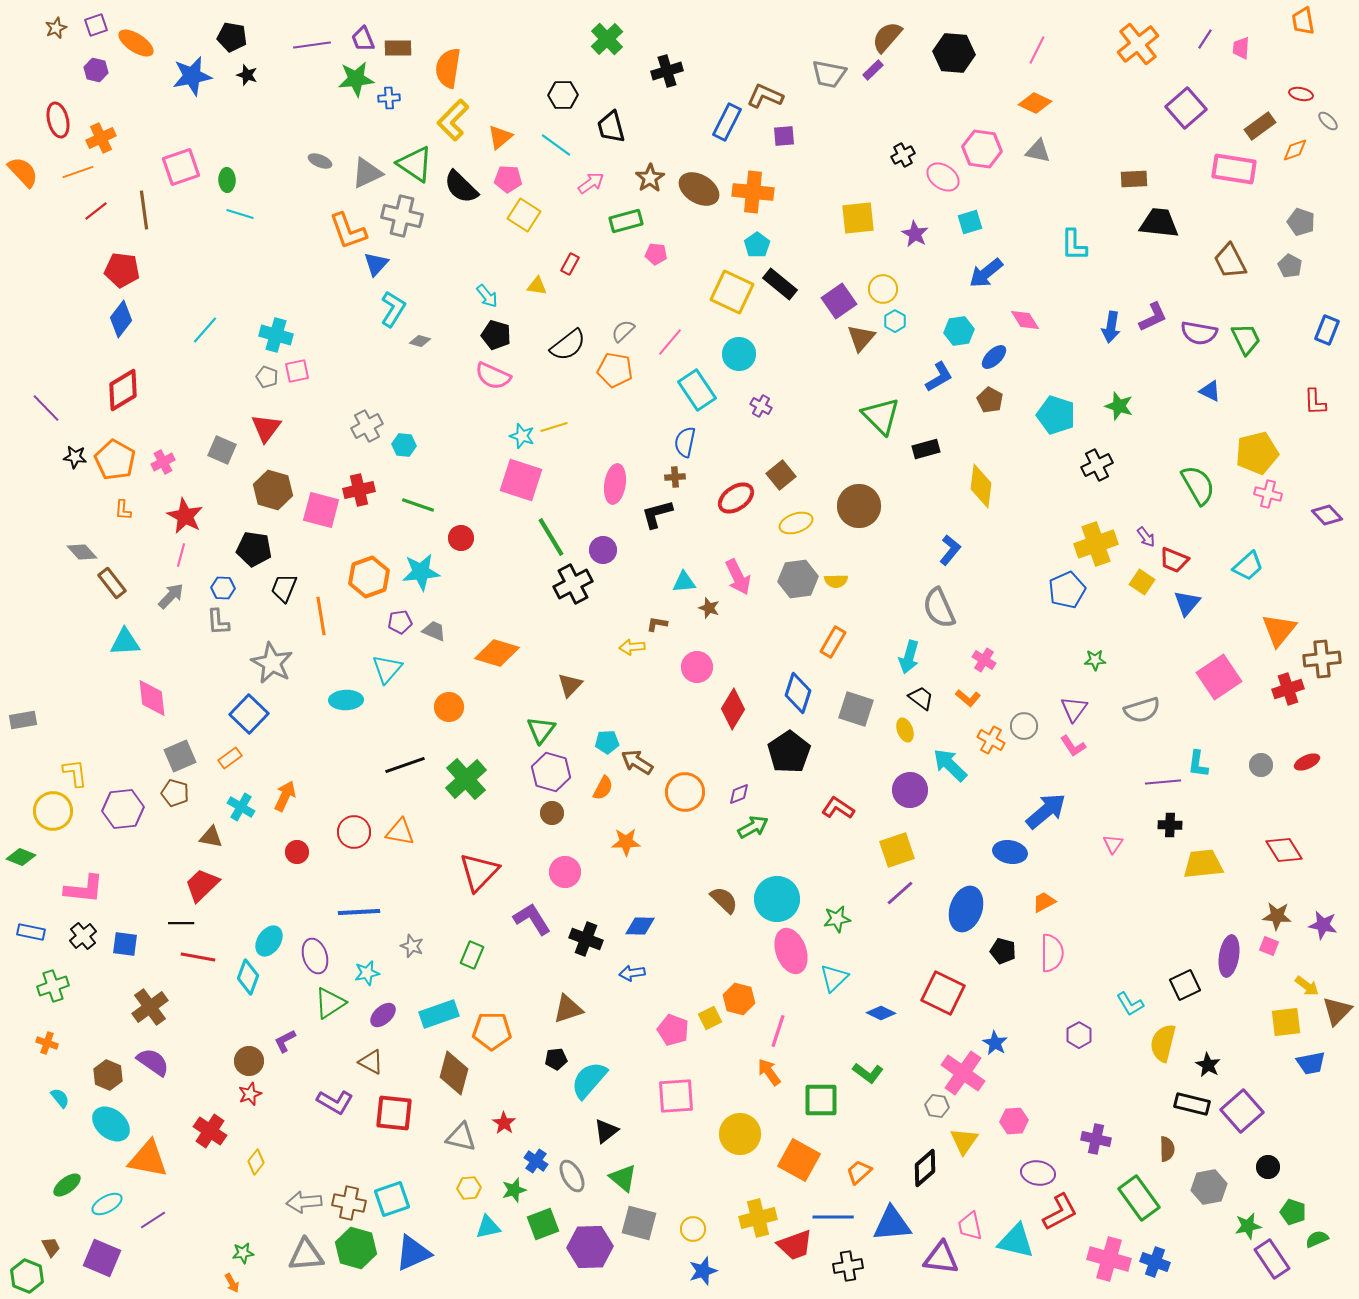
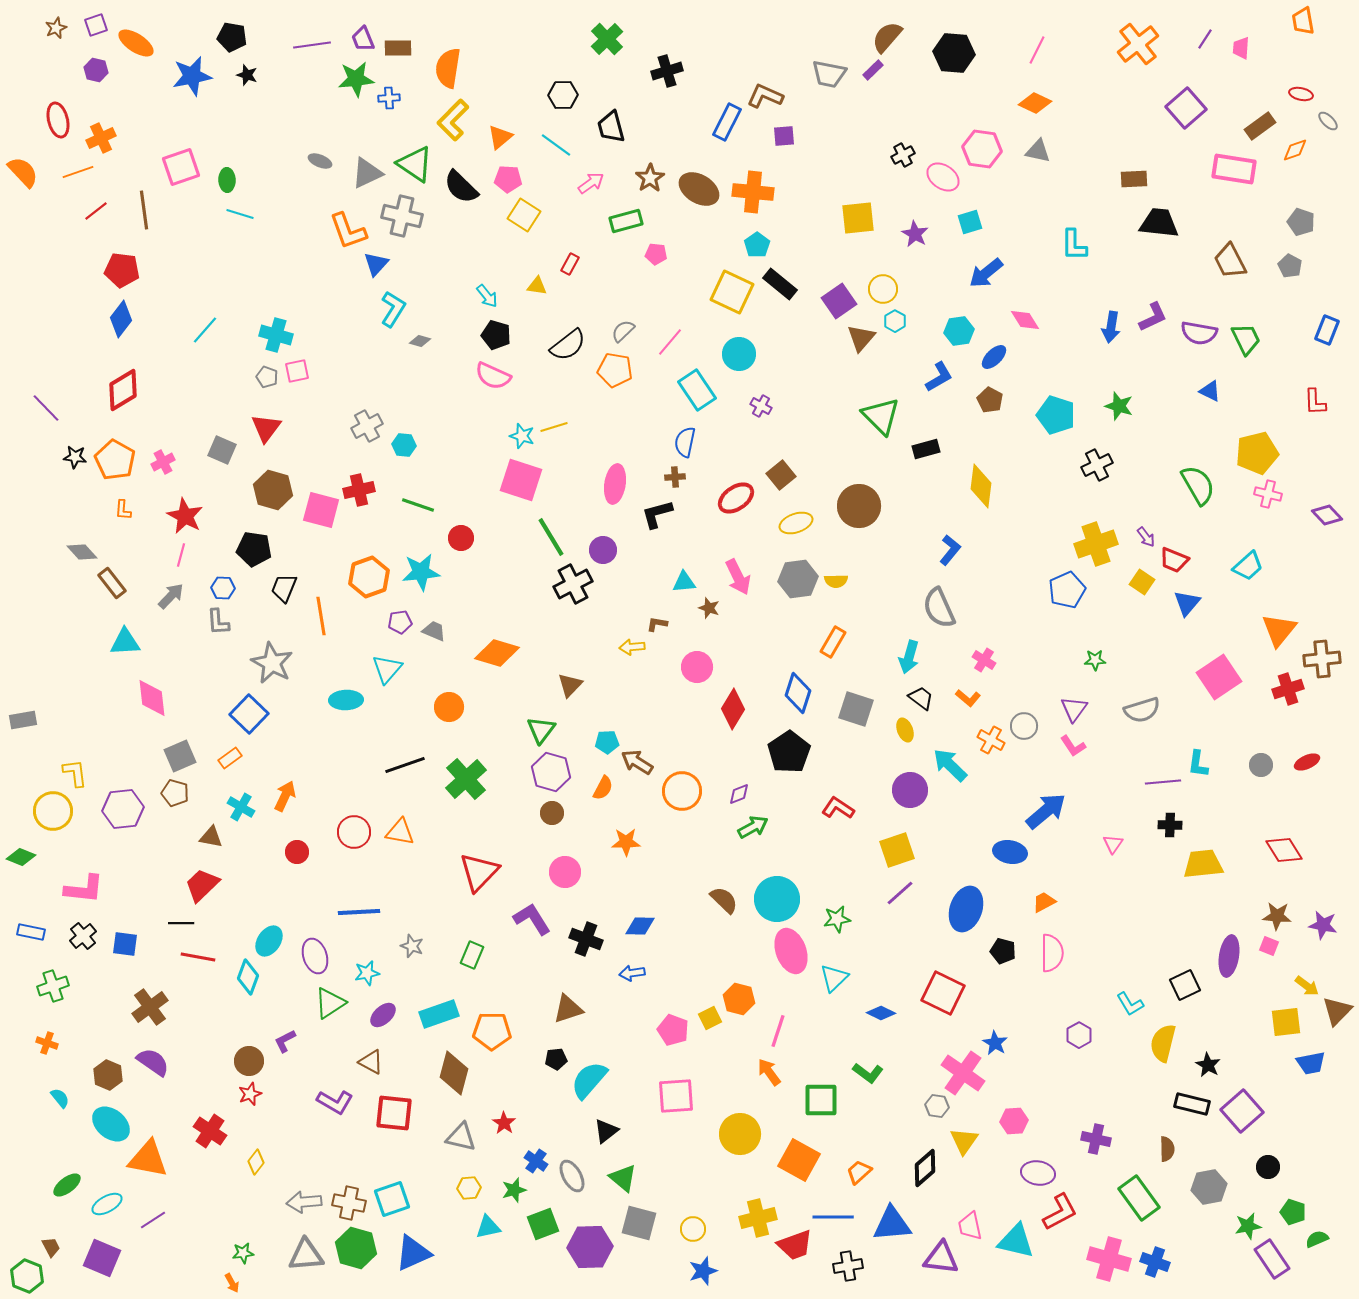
orange circle at (685, 792): moved 3 px left, 1 px up
